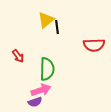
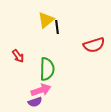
red semicircle: rotated 15 degrees counterclockwise
